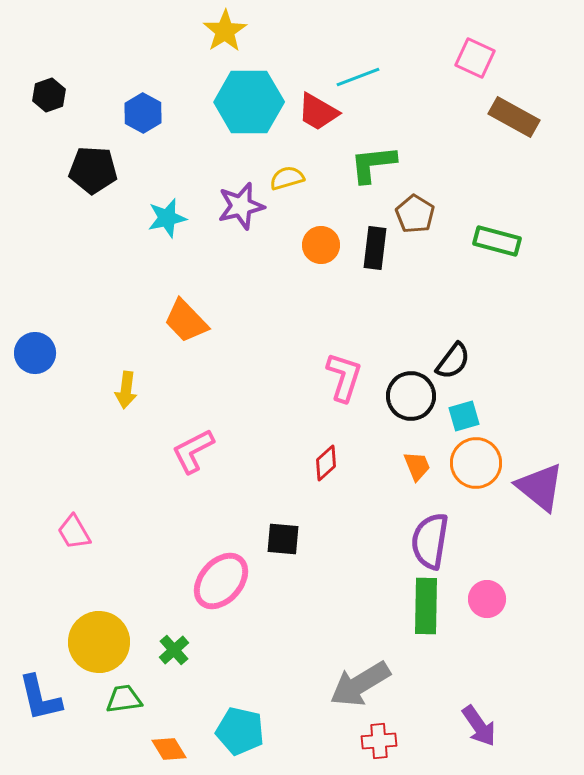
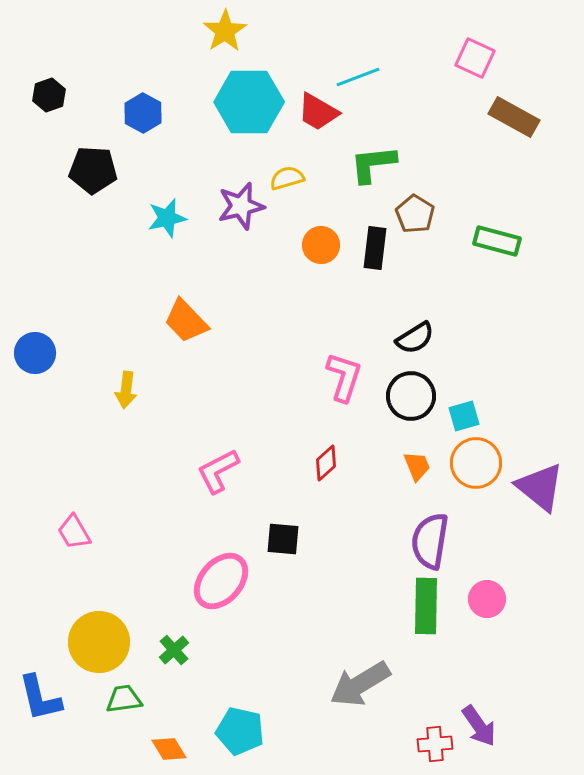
black semicircle at (453, 361): moved 38 px left, 23 px up; rotated 21 degrees clockwise
pink L-shape at (193, 451): moved 25 px right, 20 px down
red cross at (379, 741): moved 56 px right, 3 px down
